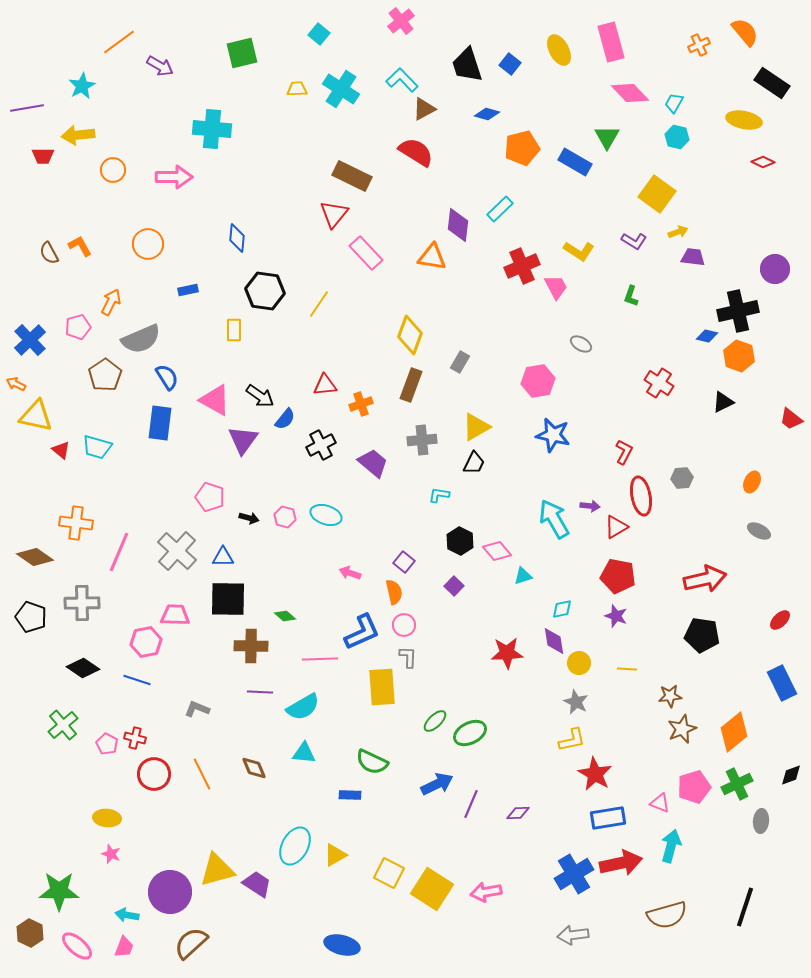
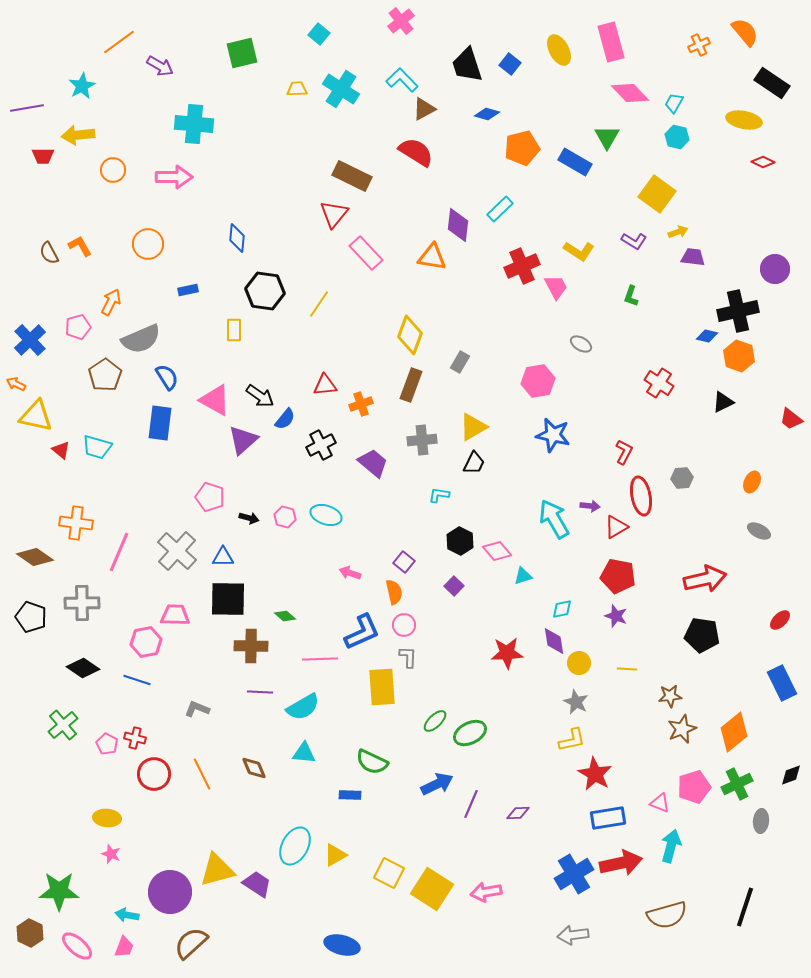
cyan cross at (212, 129): moved 18 px left, 5 px up
yellow triangle at (476, 427): moved 3 px left
purple triangle at (243, 440): rotated 12 degrees clockwise
